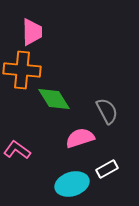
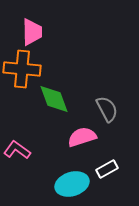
orange cross: moved 1 px up
green diamond: rotated 12 degrees clockwise
gray semicircle: moved 2 px up
pink semicircle: moved 2 px right, 1 px up
